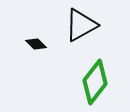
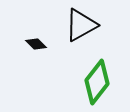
green diamond: moved 2 px right
